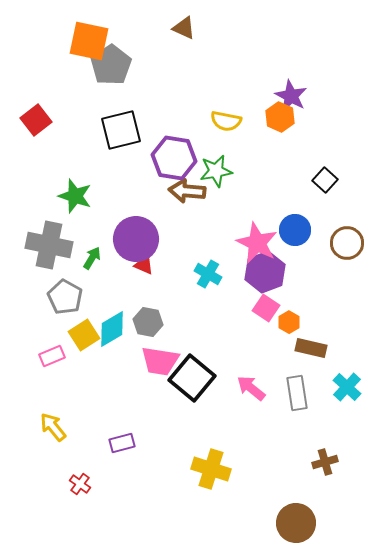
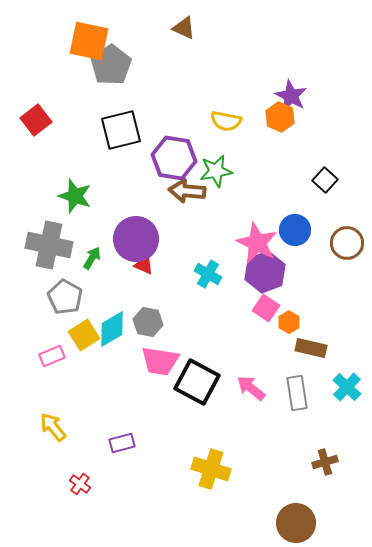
black square at (192, 378): moved 5 px right, 4 px down; rotated 12 degrees counterclockwise
